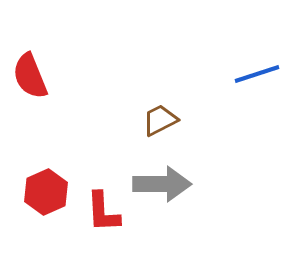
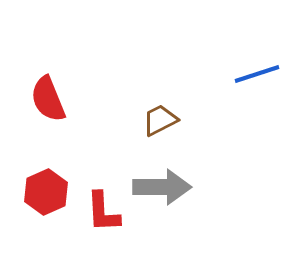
red semicircle: moved 18 px right, 23 px down
gray arrow: moved 3 px down
